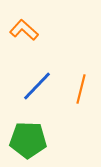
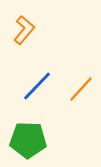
orange L-shape: rotated 88 degrees clockwise
orange line: rotated 28 degrees clockwise
